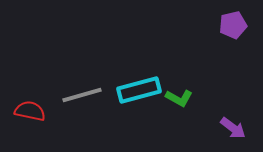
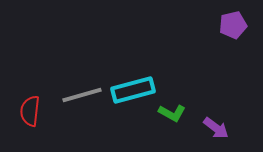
cyan rectangle: moved 6 px left
green L-shape: moved 7 px left, 15 px down
red semicircle: rotated 96 degrees counterclockwise
purple arrow: moved 17 px left
